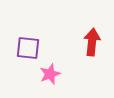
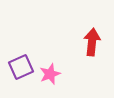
purple square: moved 7 px left, 19 px down; rotated 30 degrees counterclockwise
